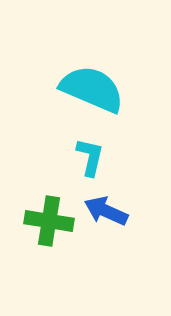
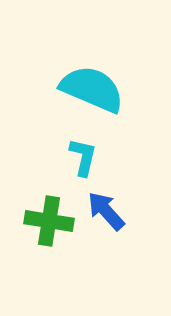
cyan L-shape: moved 7 px left
blue arrow: rotated 24 degrees clockwise
